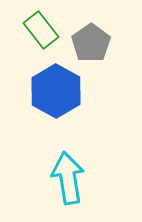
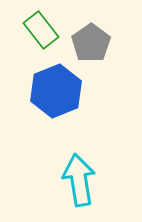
blue hexagon: rotated 9 degrees clockwise
cyan arrow: moved 11 px right, 2 px down
